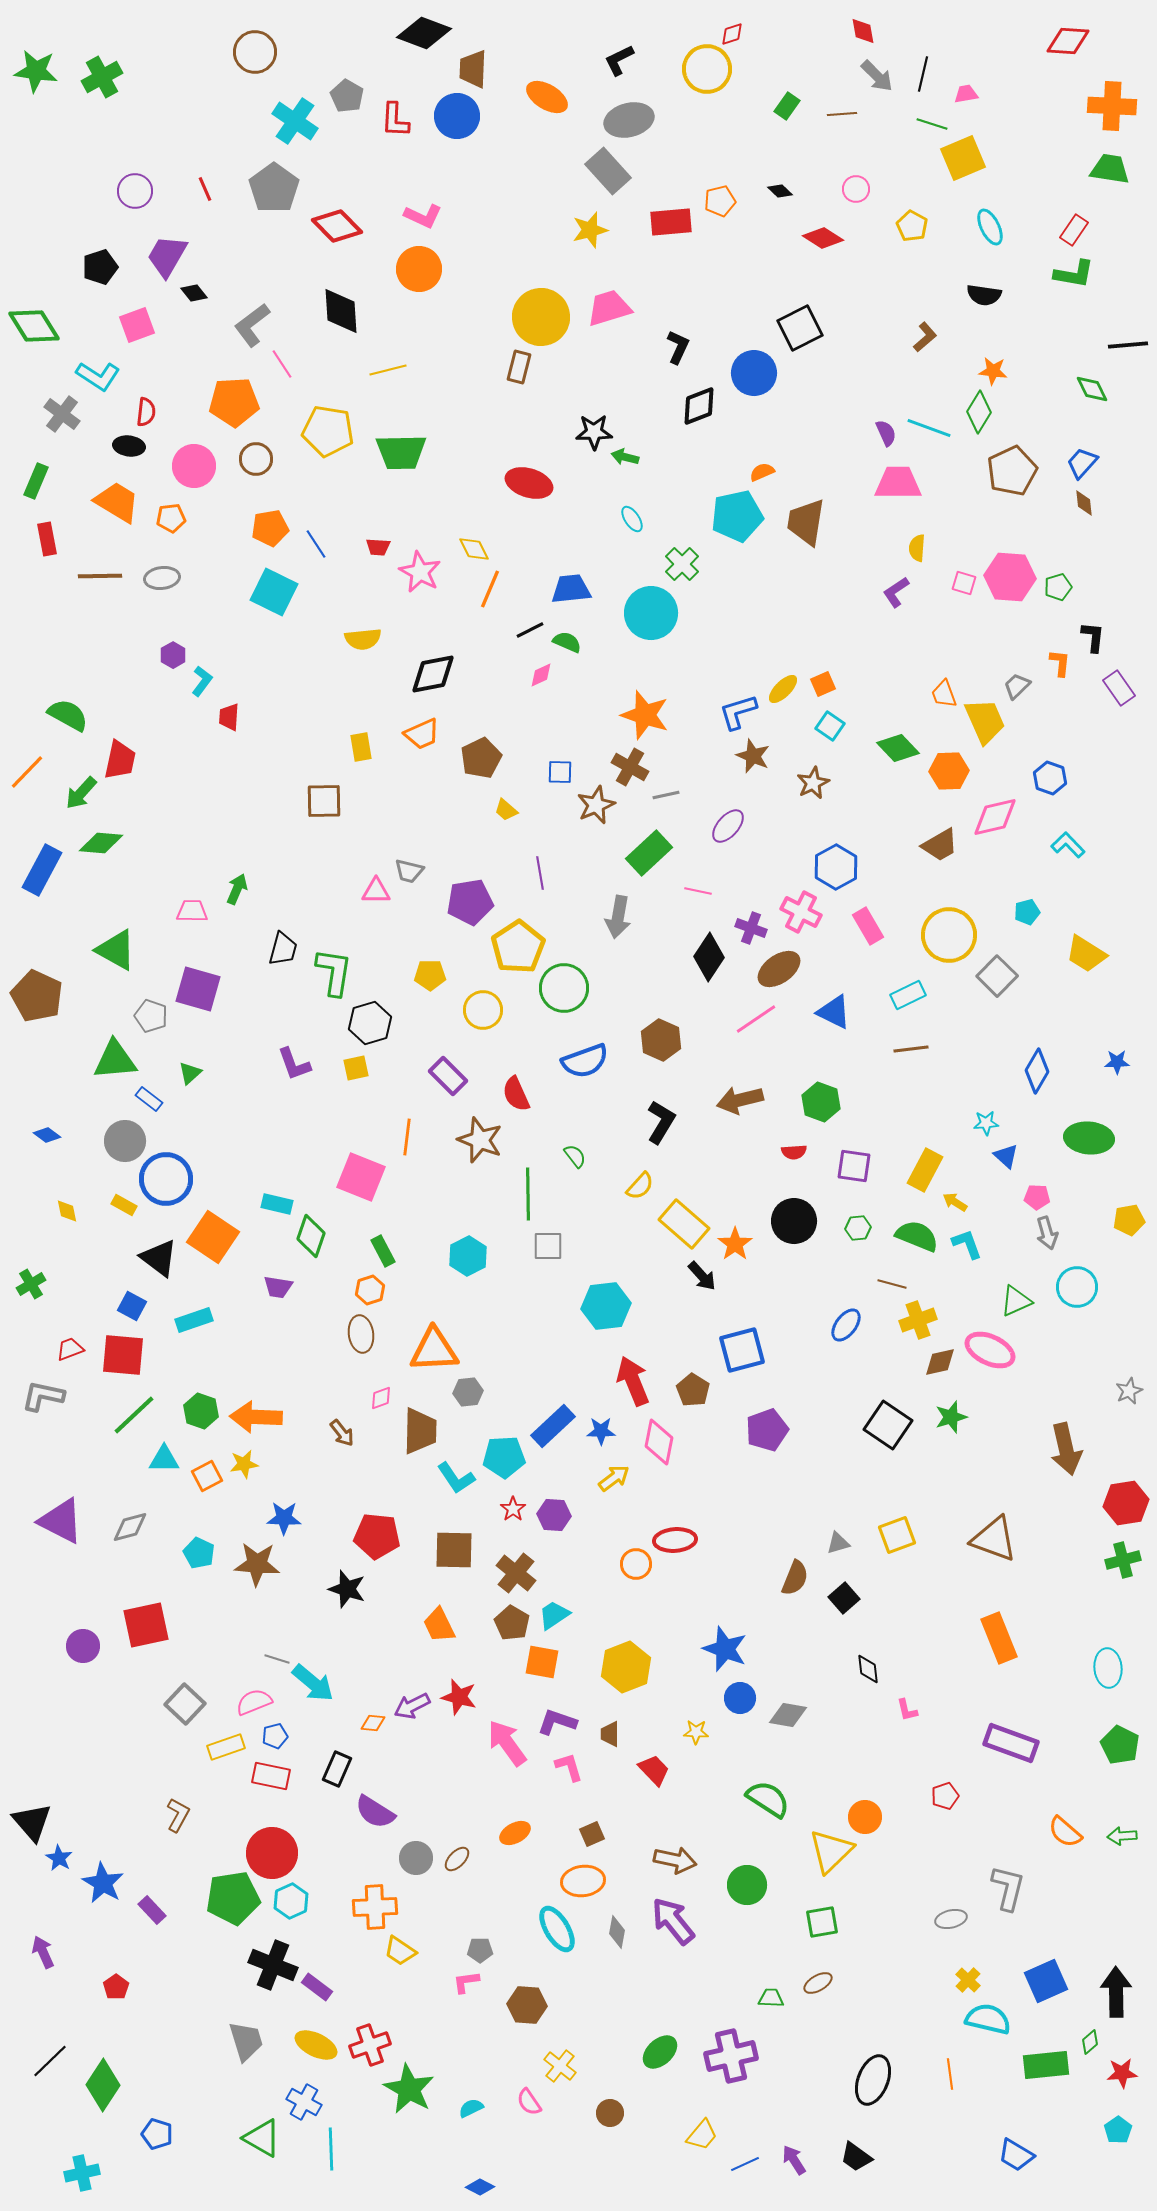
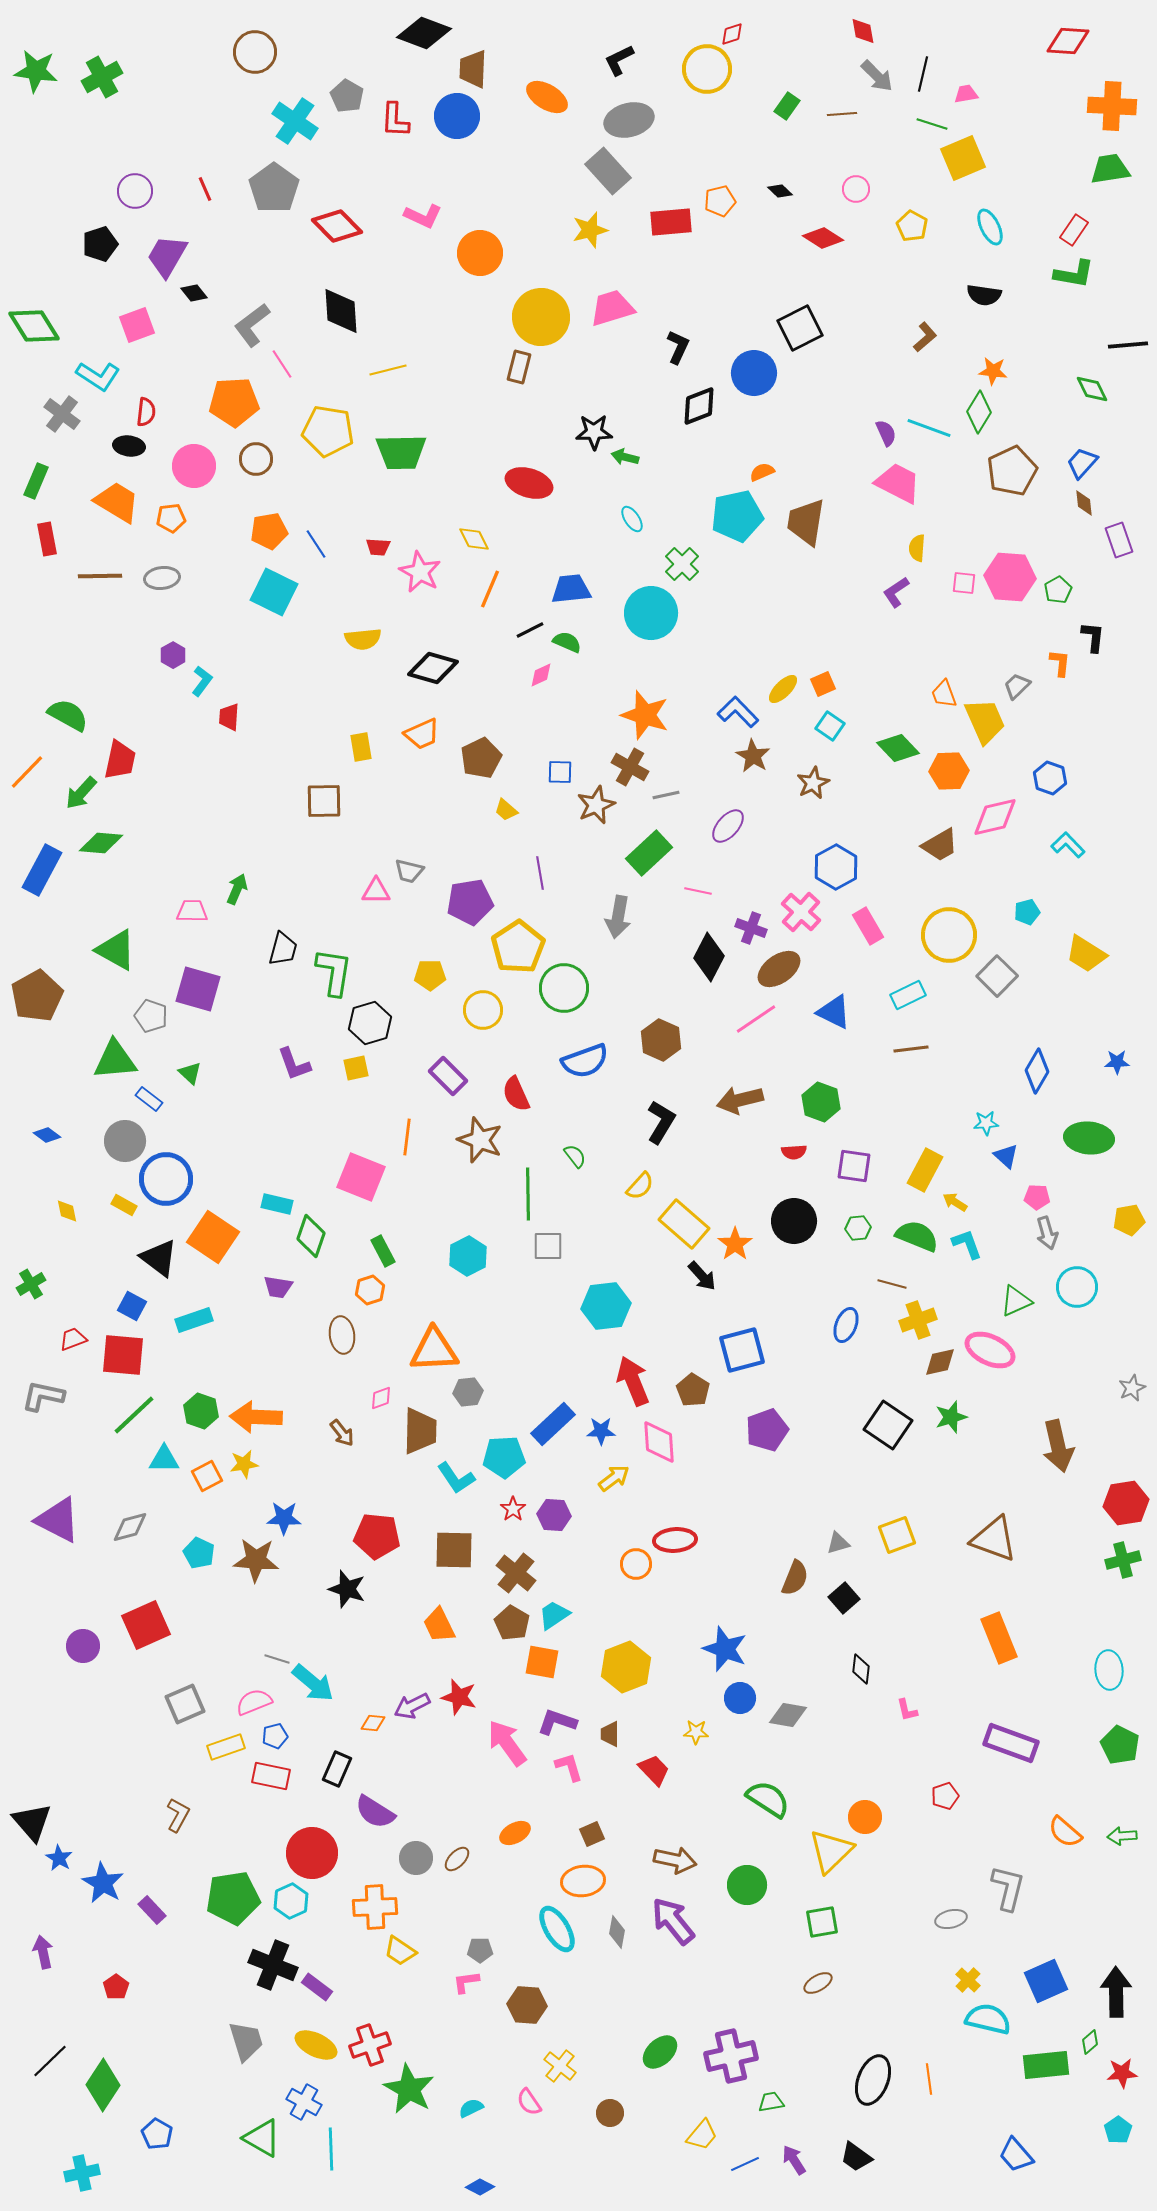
green trapezoid at (1110, 169): rotated 18 degrees counterclockwise
black pentagon at (100, 267): moved 23 px up
orange circle at (419, 269): moved 61 px right, 16 px up
pink trapezoid at (609, 308): moved 3 px right
pink trapezoid at (898, 483): rotated 27 degrees clockwise
orange pentagon at (270, 528): moved 1 px left, 3 px down
yellow diamond at (474, 549): moved 10 px up
pink square at (964, 583): rotated 10 degrees counterclockwise
green pentagon at (1058, 587): moved 3 px down; rotated 12 degrees counterclockwise
black diamond at (433, 674): moved 6 px up; rotated 27 degrees clockwise
purple rectangle at (1119, 688): moved 148 px up; rotated 16 degrees clockwise
blue L-shape at (738, 712): rotated 63 degrees clockwise
brown star at (753, 756): rotated 8 degrees clockwise
pink cross at (801, 912): rotated 15 degrees clockwise
black diamond at (709, 957): rotated 6 degrees counterclockwise
brown pentagon at (37, 996): rotated 18 degrees clockwise
green triangle at (190, 1073): rotated 35 degrees counterclockwise
blue ellipse at (846, 1325): rotated 16 degrees counterclockwise
brown ellipse at (361, 1334): moved 19 px left, 1 px down
red trapezoid at (70, 1349): moved 3 px right, 10 px up
gray star at (1129, 1391): moved 3 px right, 3 px up
blue rectangle at (553, 1426): moved 2 px up
pink diamond at (659, 1442): rotated 15 degrees counterclockwise
brown arrow at (1066, 1449): moved 8 px left, 3 px up
purple triangle at (61, 1521): moved 3 px left, 1 px up
brown star at (257, 1564): moved 1 px left, 4 px up
red square at (146, 1625): rotated 12 degrees counterclockwise
cyan ellipse at (1108, 1668): moved 1 px right, 2 px down
black diamond at (868, 1669): moved 7 px left; rotated 12 degrees clockwise
gray square at (185, 1704): rotated 24 degrees clockwise
red circle at (272, 1853): moved 40 px right
purple arrow at (43, 1952): rotated 12 degrees clockwise
green trapezoid at (771, 1998): moved 104 px down; rotated 12 degrees counterclockwise
orange line at (950, 2074): moved 21 px left, 5 px down
blue pentagon at (157, 2134): rotated 12 degrees clockwise
blue trapezoid at (1016, 2155): rotated 18 degrees clockwise
